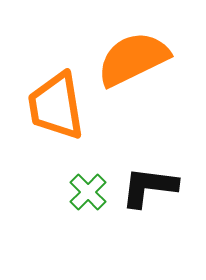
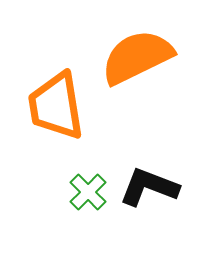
orange semicircle: moved 4 px right, 2 px up
black L-shape: rotated 14 degrees clockwise
